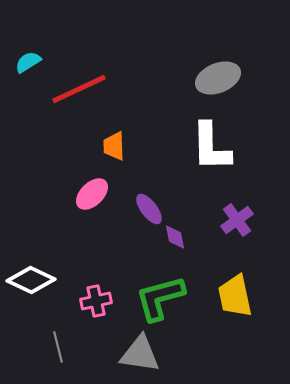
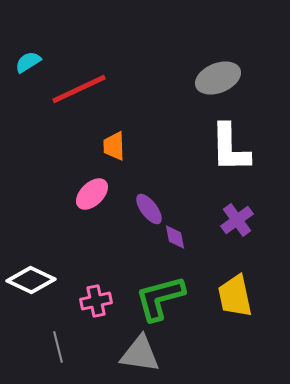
white L-shape: moved 19 px right, 1 px down
